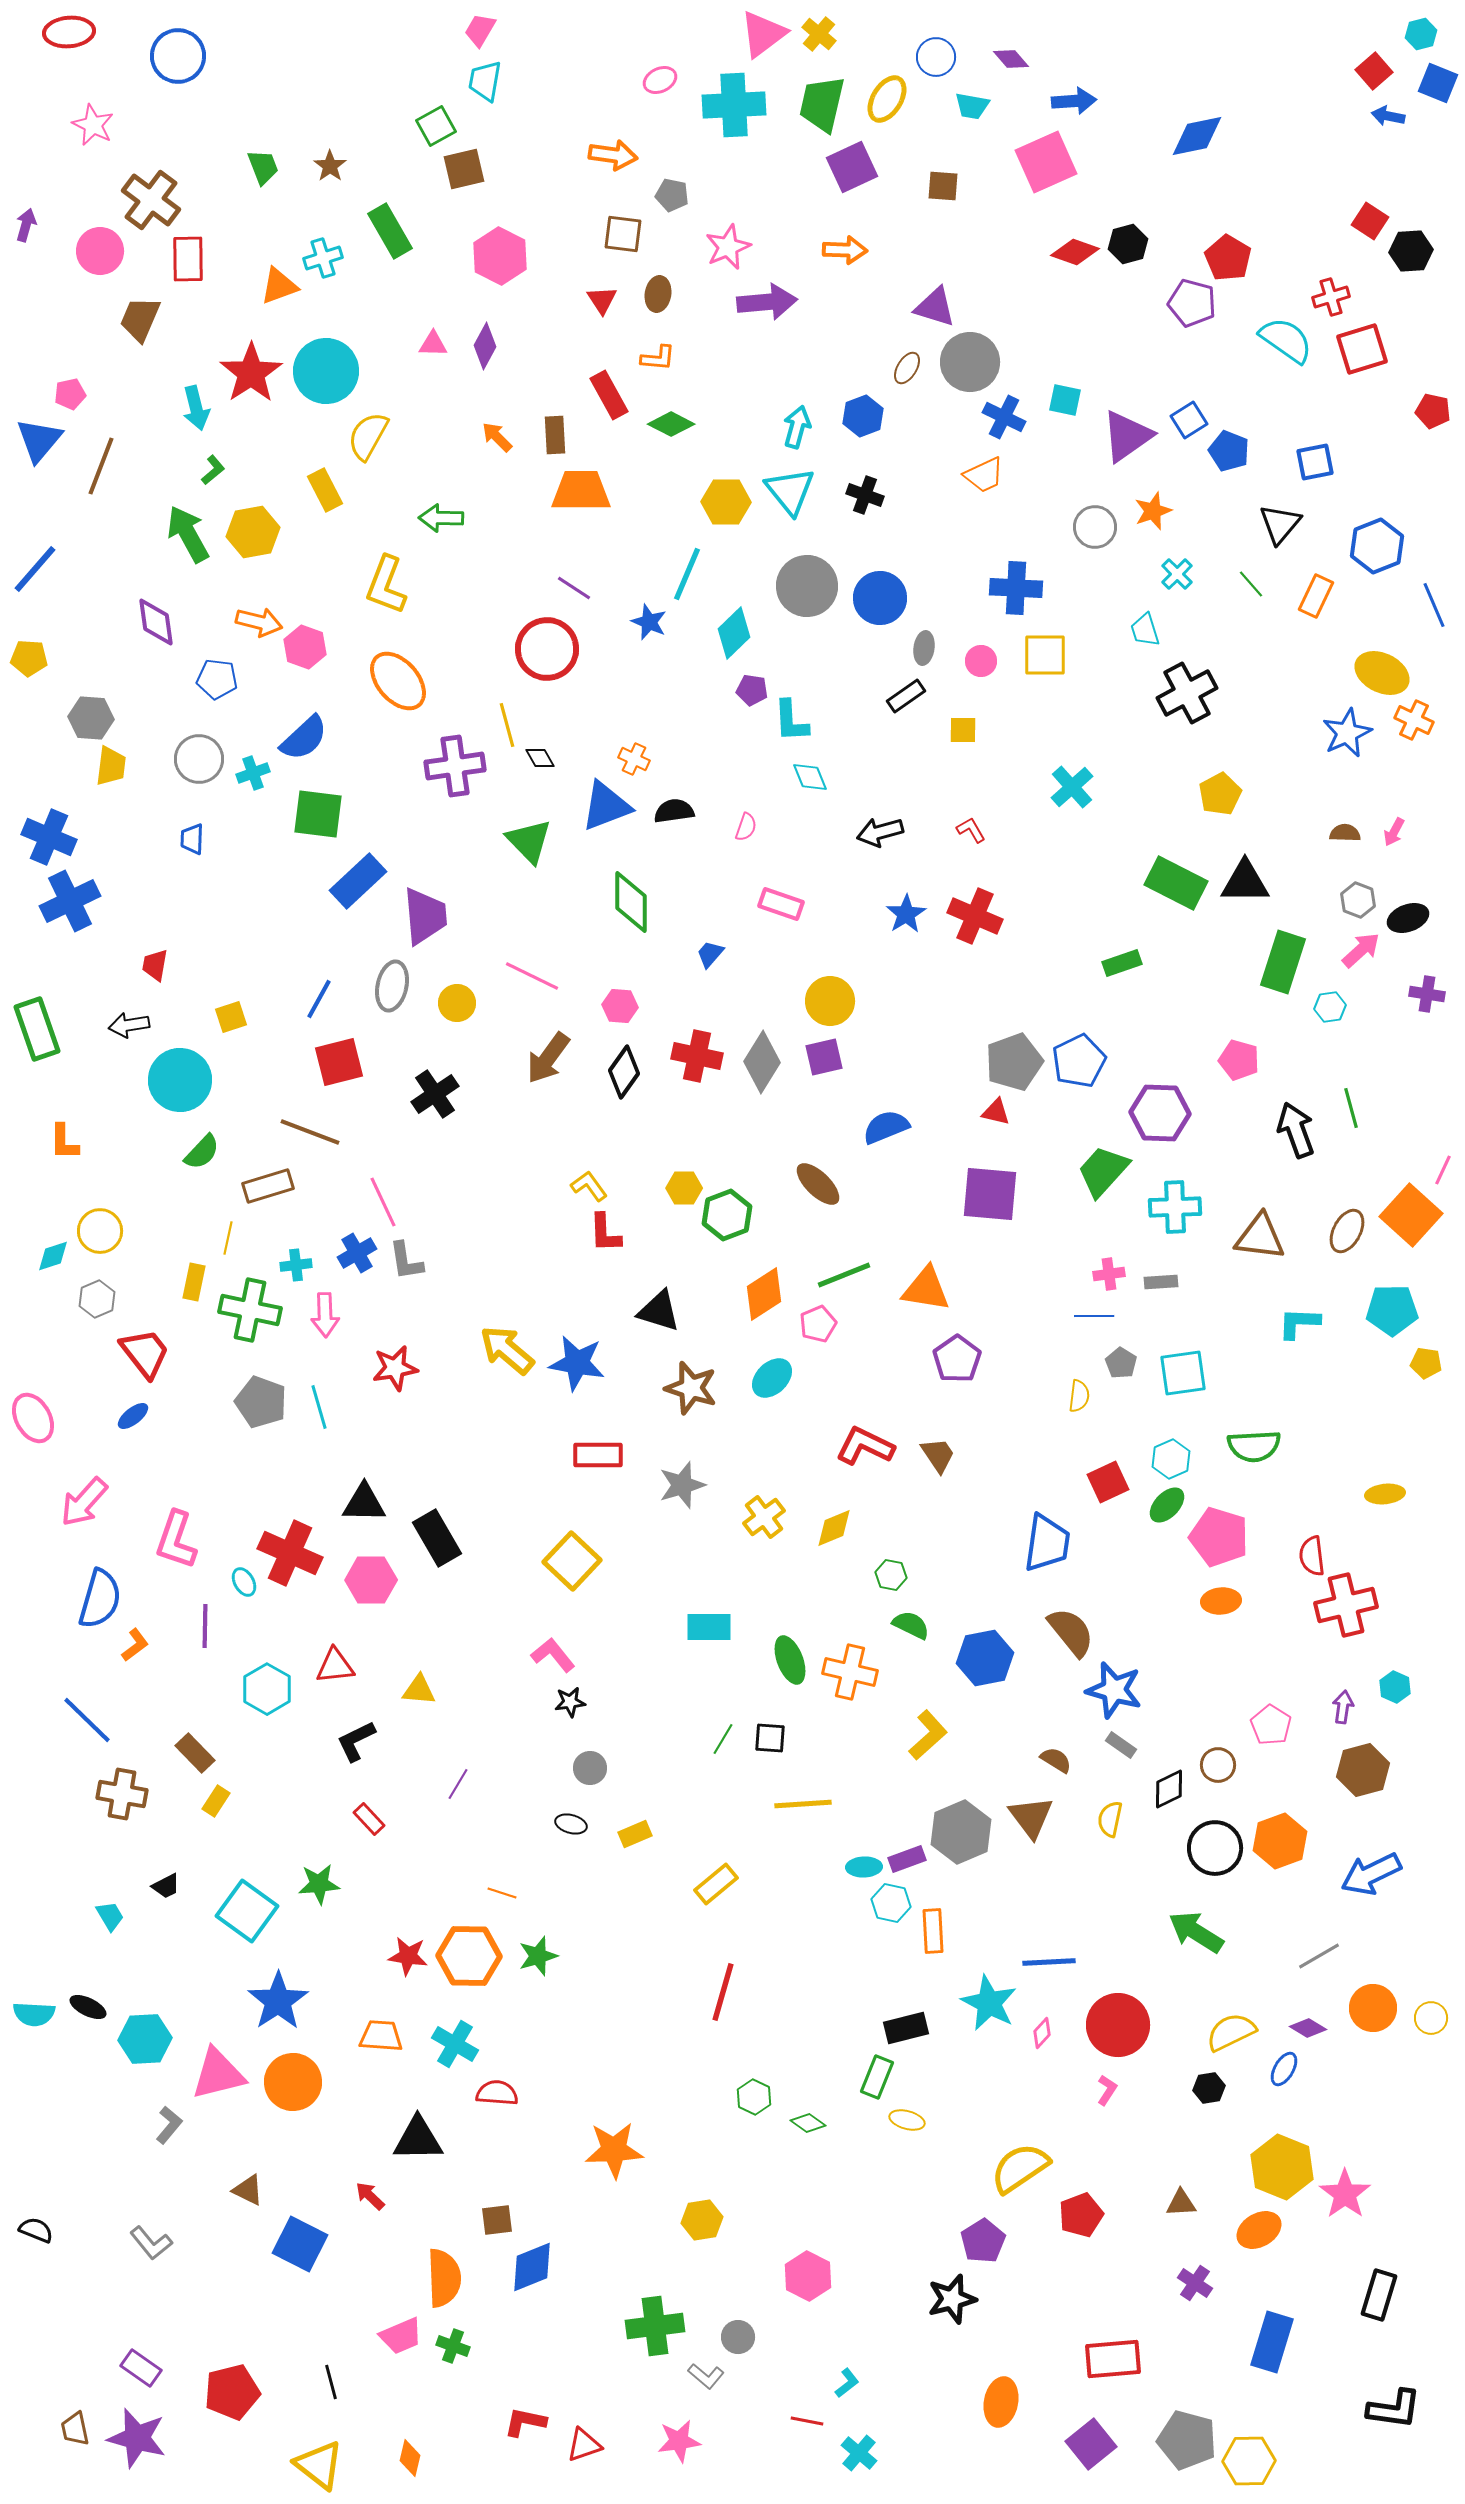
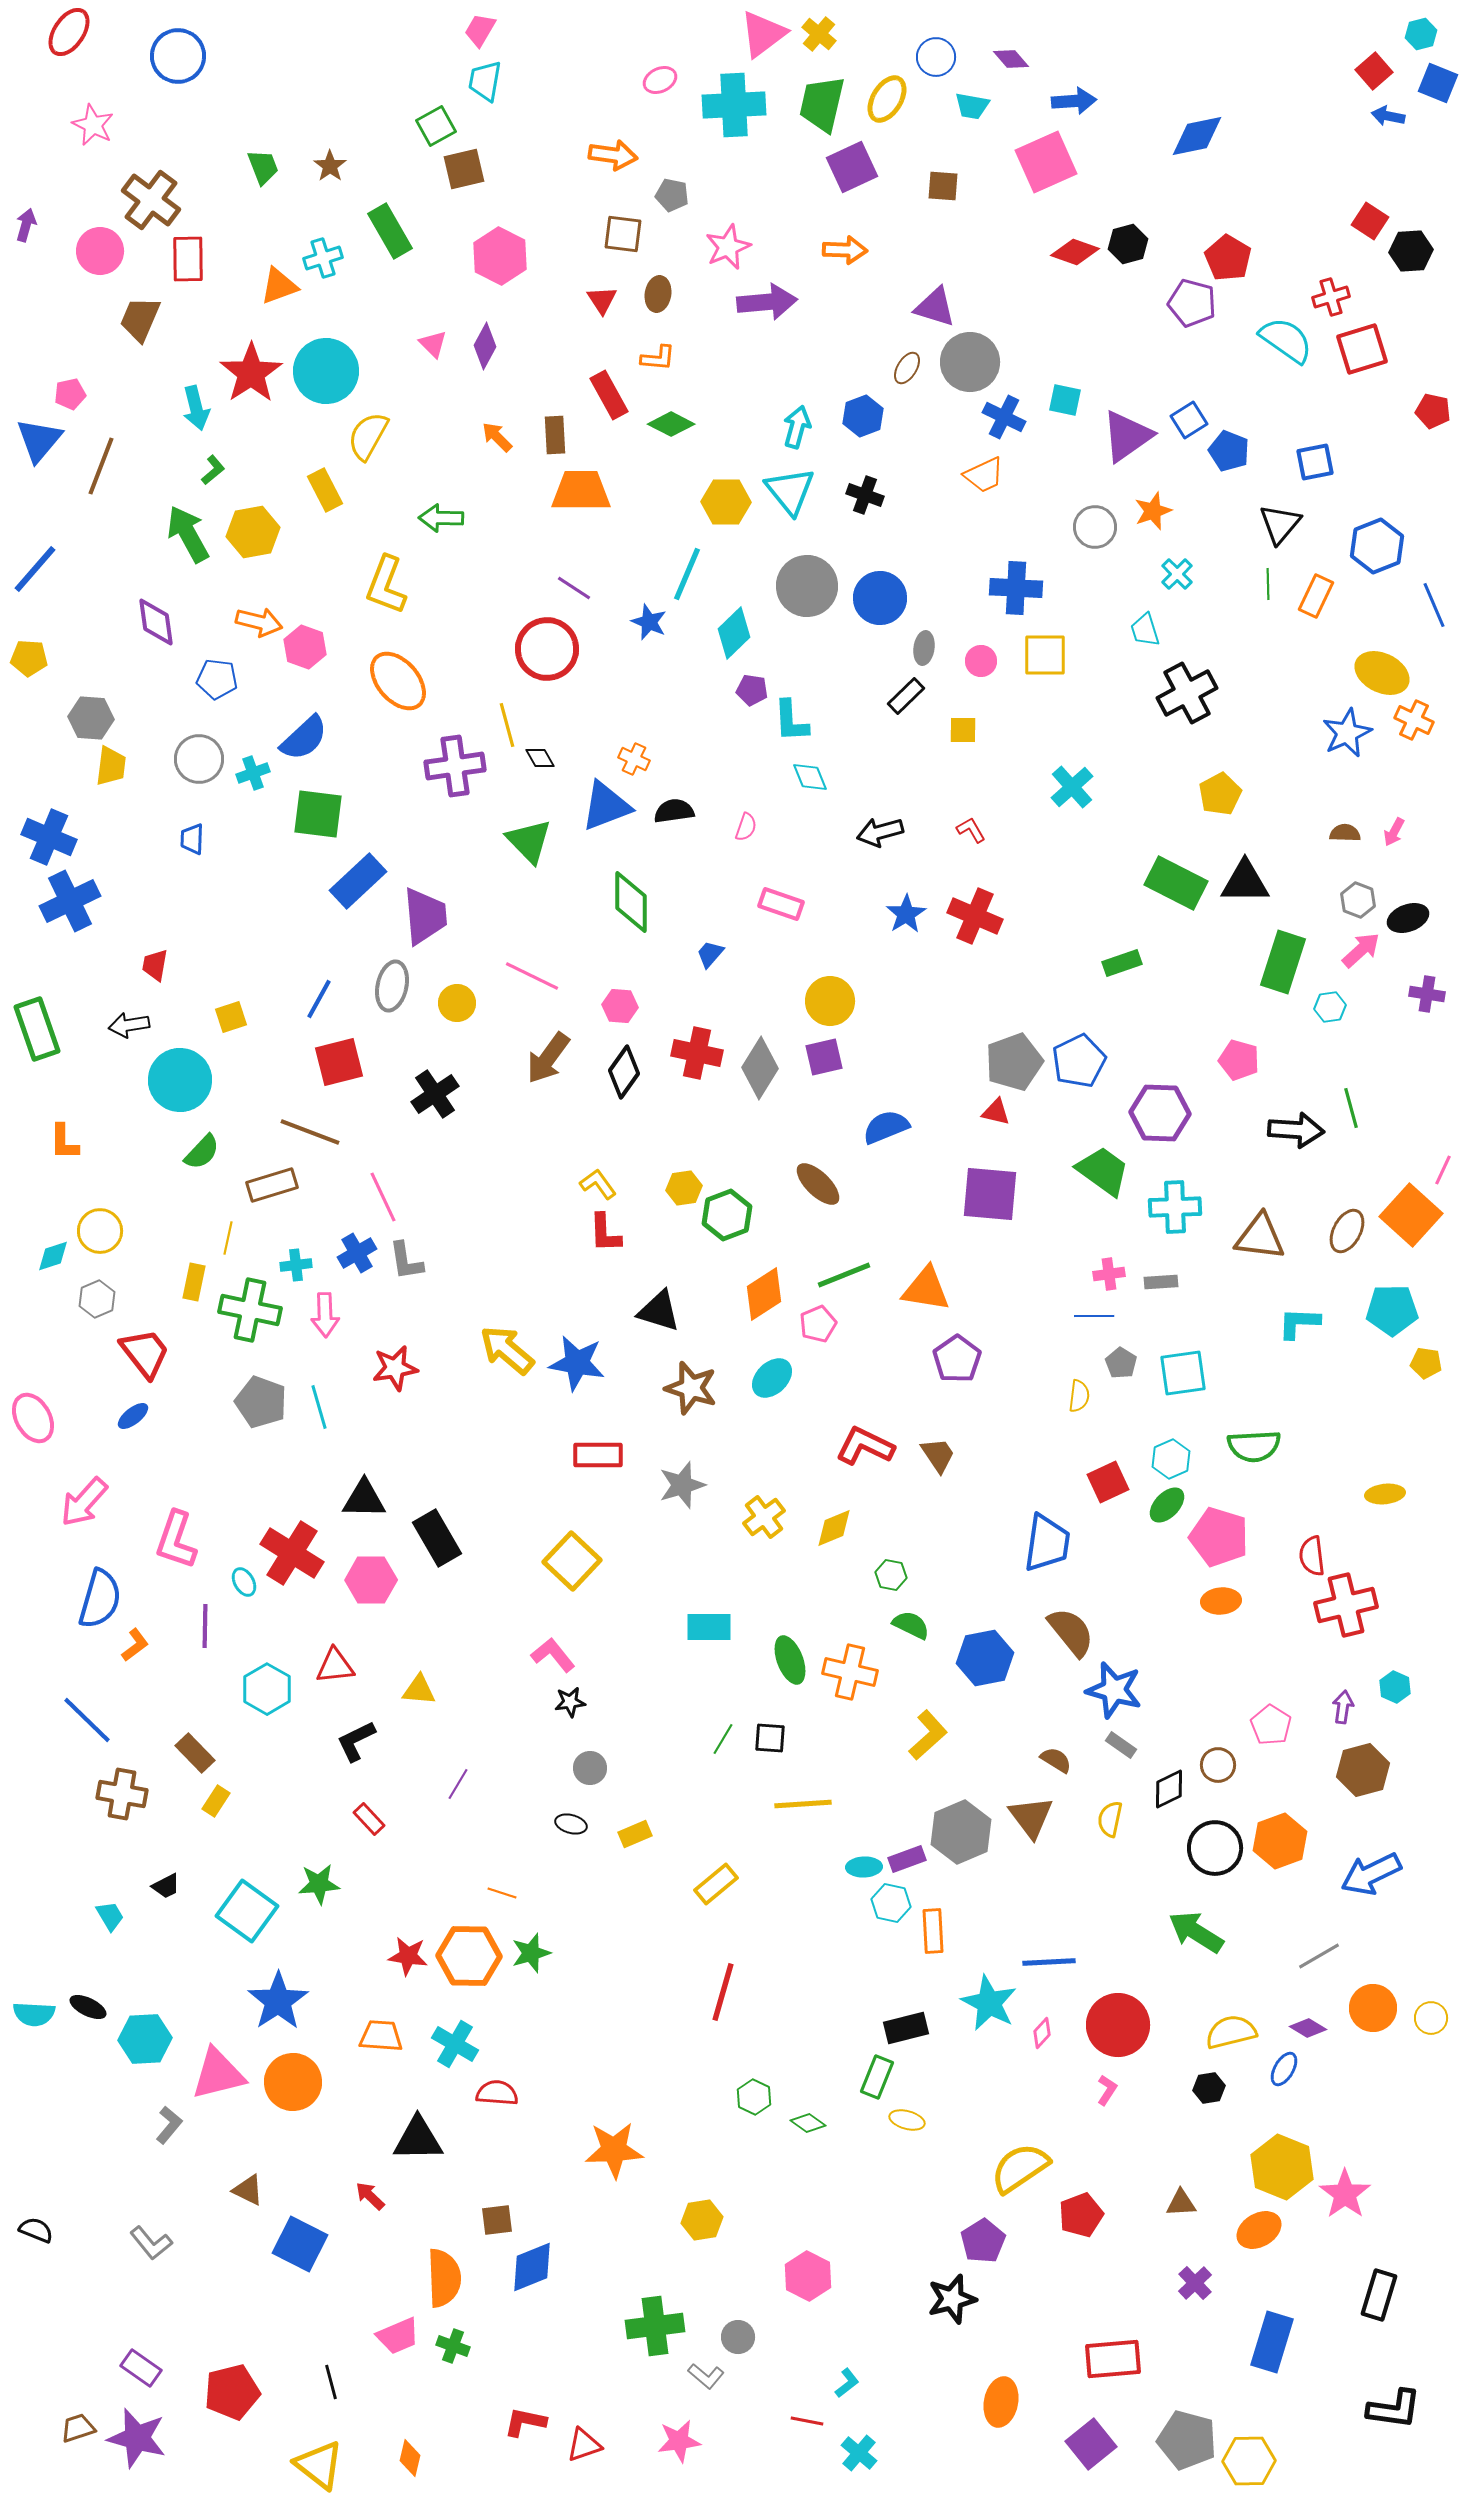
red ellipse at (69, 32): rotated 51 degrees counterclockwise
pink triangle at (433, 344): rotated 44 degrees clockwise
green line at (1251, 584): moved 17 px right; rotated 40 degrees clockwise
black rectangle at (906, 696): rotated 9 degrees counterclockwise
red cross at (697, 1056): moved 3 px up
gray diamond at (762, 1062): moved 2 px left, 6 px down
black arrow at (1296, 1130): rotated 114 degrees clockwise
green trapezoid at (1103, 1171): rotated 84 degrees clockwise
brown rectangle at (268, 1186): moved 4 px right, 1 px up
yellow L-shape at (589, 1186): moved 9 px right, 2 px up
yellow hexagon at (684, 1188): rotated 8 degrees counterclockwise
pink line at (383, 1202): moved 5 px up
black triangle at (364, 1503): moved 4 px up
red cross at (290, 1553): moved 2 px right; rotated 8 degrees clockwise
green star at (538, 1956): moved 7 px left, 3 px up
yellow semicircle at (1231, 2032): rotated 12 degrees clockwise
purple cross at (1195, 2283): rotated 12 degrees clockwise
pink trapezoid at (401, 2336): moved 3 px left
brown trapezoid at (75, 2429): moved 3 px right, 1 px up; rotated 84 degrees clockwise
